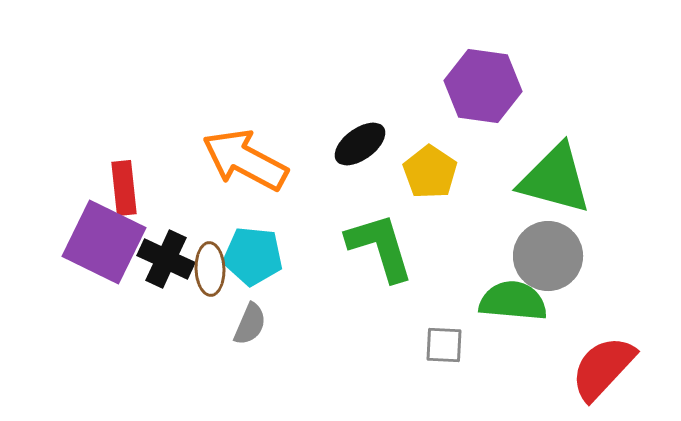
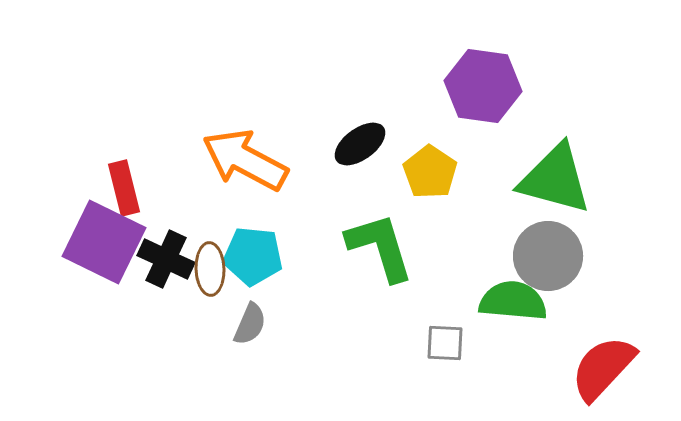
red rectangle: rotated 8 degrees counterclockwise
gray square: moved 1 px right, 2 px up
